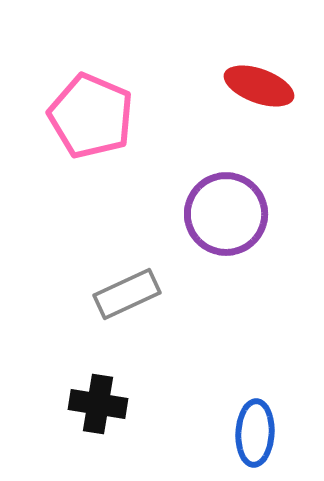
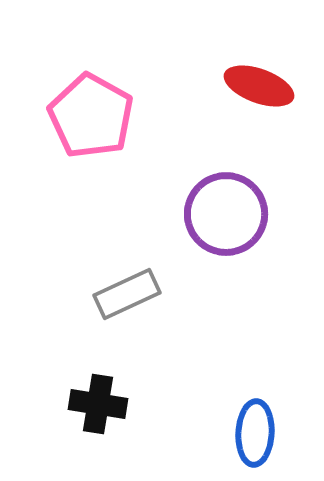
pink pentagon: rotated 6 degrees clockwise
